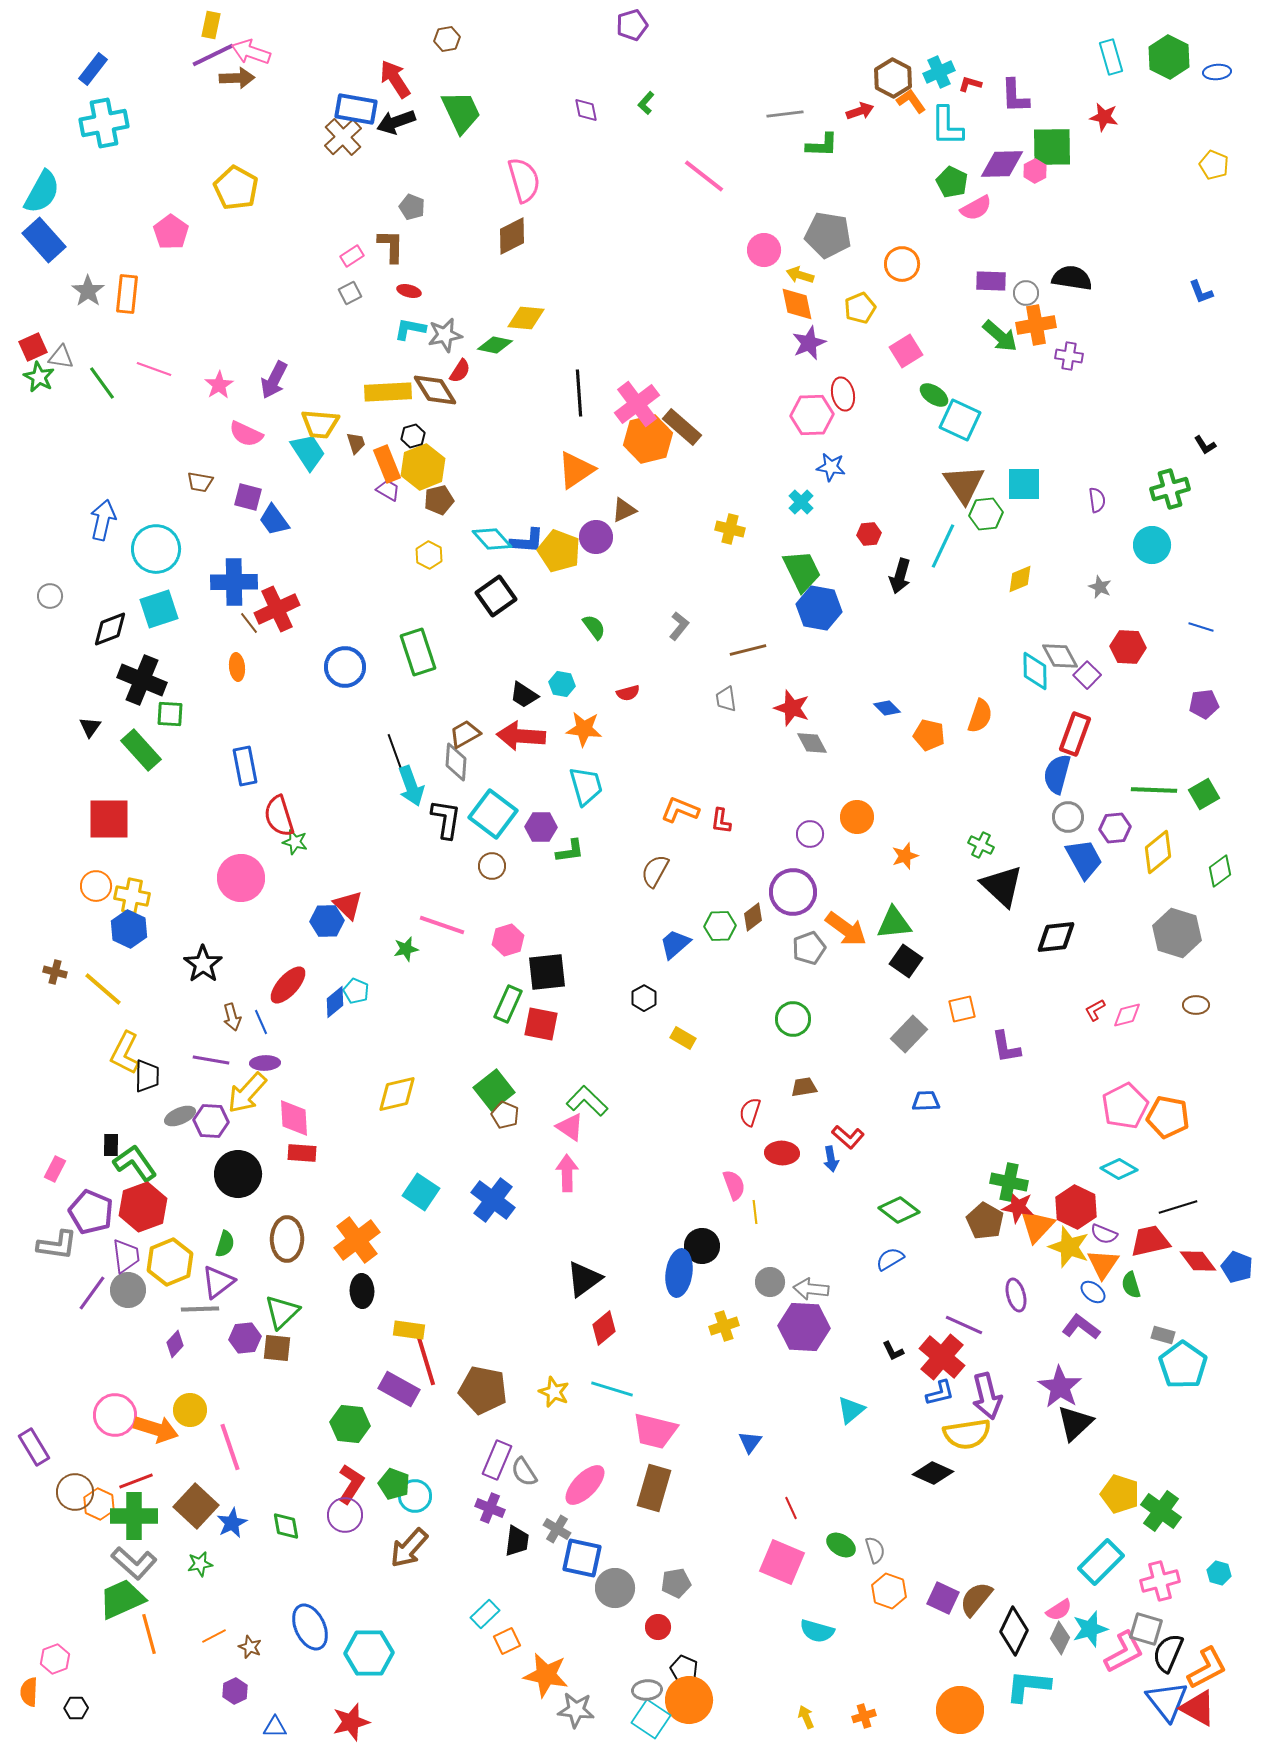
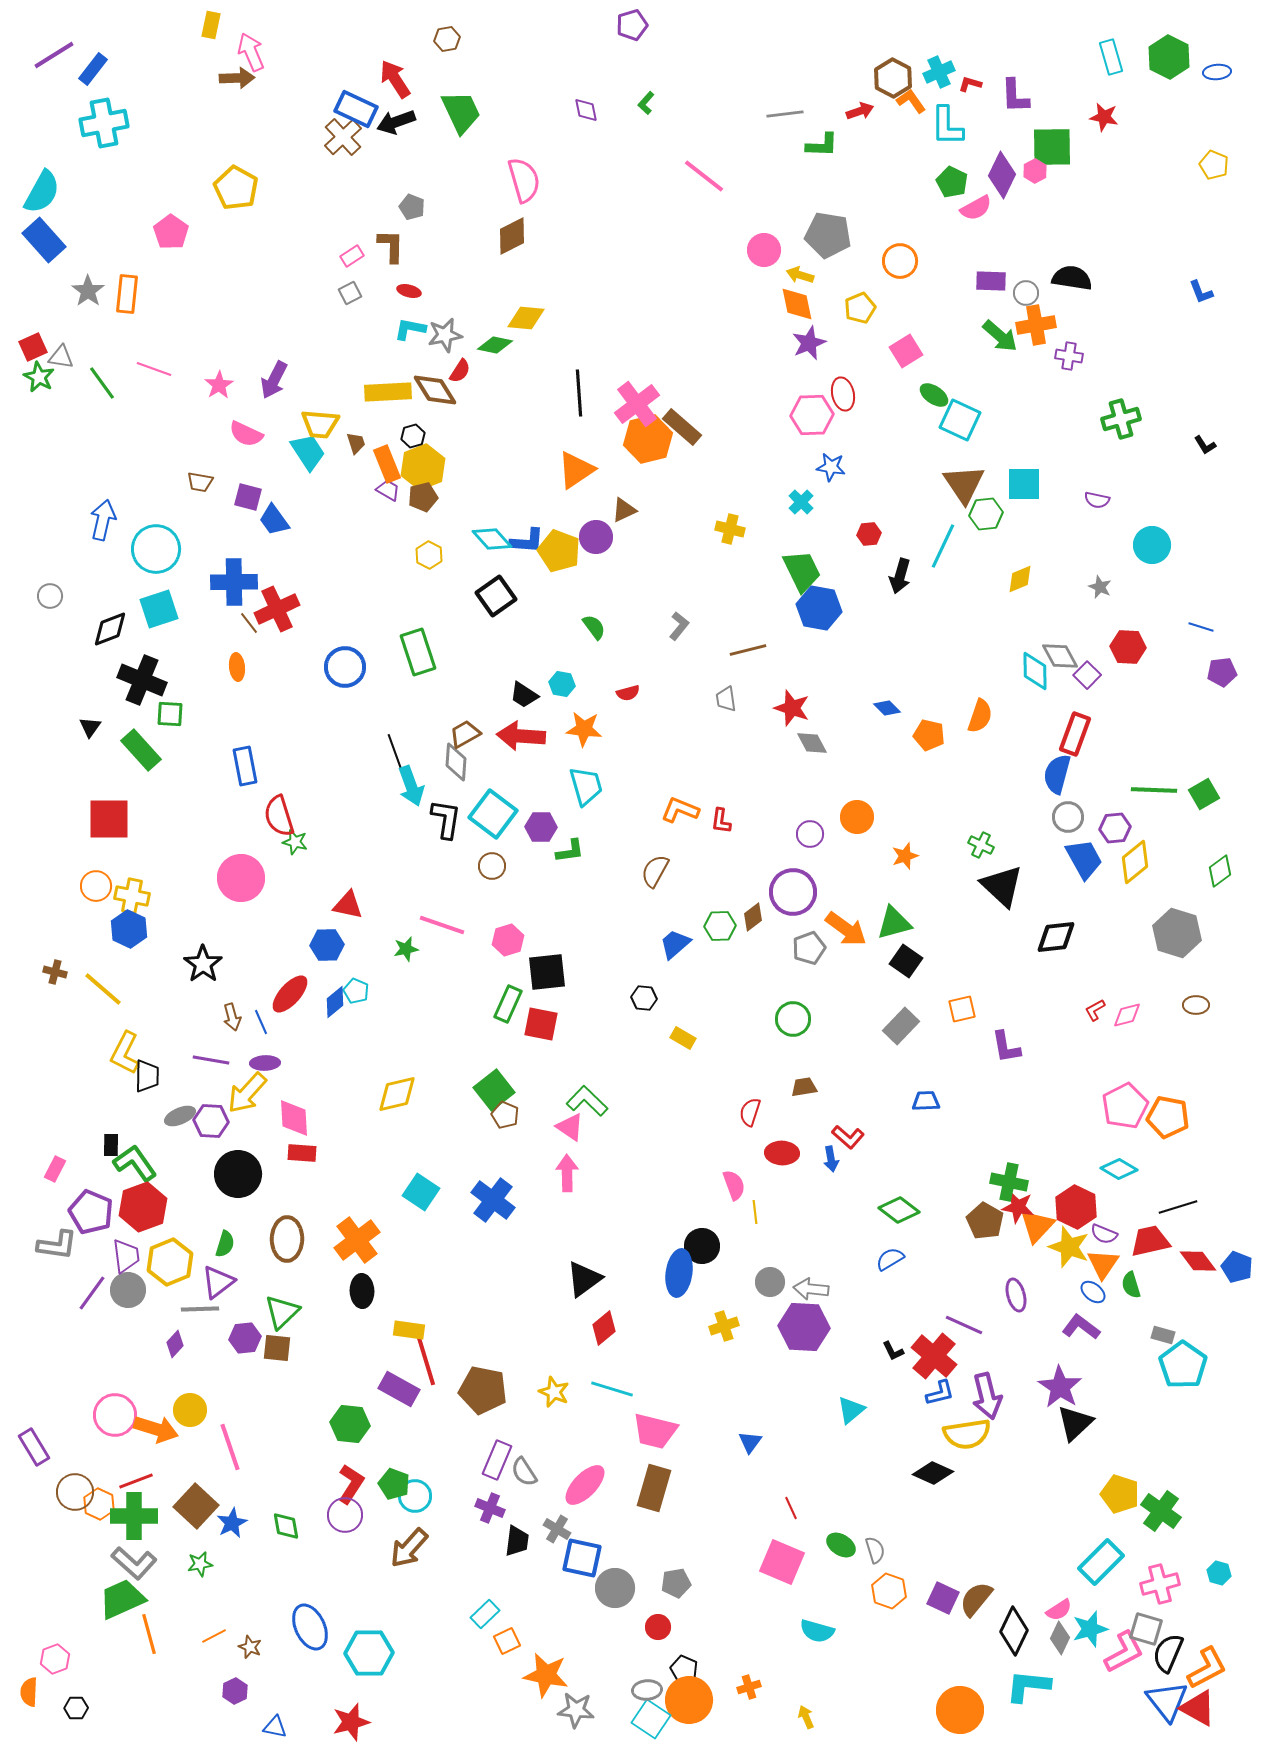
pink arrow at (251, 52): rotated 48 degrees clockwise
purple line at (213, 55): moved 159 px left; rotated 6 degrees counterclockwise
blue rectangle at (356, 109): rotated 15 degrees clockwise
purple diamond at (1002, 164): moved 11 px down; rotated 63 degrees counterclockwise
orange circle at (902, 264): moved 2 px left, 3 px up
green cross at (1170, 489): moved 49 px left, 70 px up
brown pentagon at (439, 500): moved 16 px left, 3 px up
purple semicircle at (1097, 500): rotated 110 degrees clockwise
purple pentagon at (1204, 704): moved 18 px right, 32 px up
yellow diamond at (1158, 852): moved 23 px left, 10 px down
red triangle at (348, 905): rotated 32 degrees counterclockwise
blue hexagon at (327, 921): moved 24 px down
green triangle at (894, 923): rotated 9 degrees counterclockwise
red ellipse at (288, 985): moved 2 px right, 9 px down
black hexagon at (644, 998): rotated 25 degrees counterclockwise
gray rectangle at (909, 1034): moved 8 px left, 8 px up
red cross at (942, 1357): moved 8 px left, 1 px up
pink cross at (1160, 1581): moved 3 px down
orange cross at (864, 1716): moved 115 px left, 29 px up
blue triangle at (275, 1727): rotated 10 degrees clockwise
